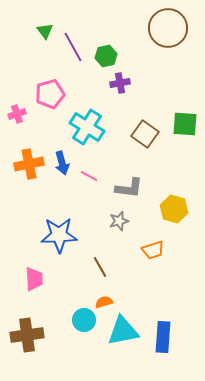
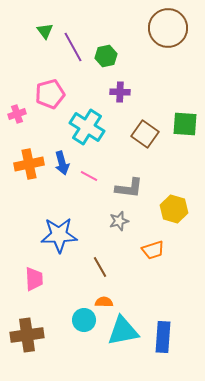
purple cross: moved 9 px down; rotated 12 degrees clockwise
orange semicircle: rotated 18 degrees clockwise
